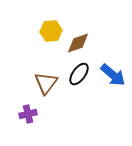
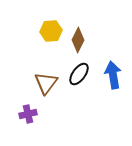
brown diamond: moved 3 px up; rotated 45 degrees counterclockwise
blue arrow: rotated 140 degrees counterclockwise
